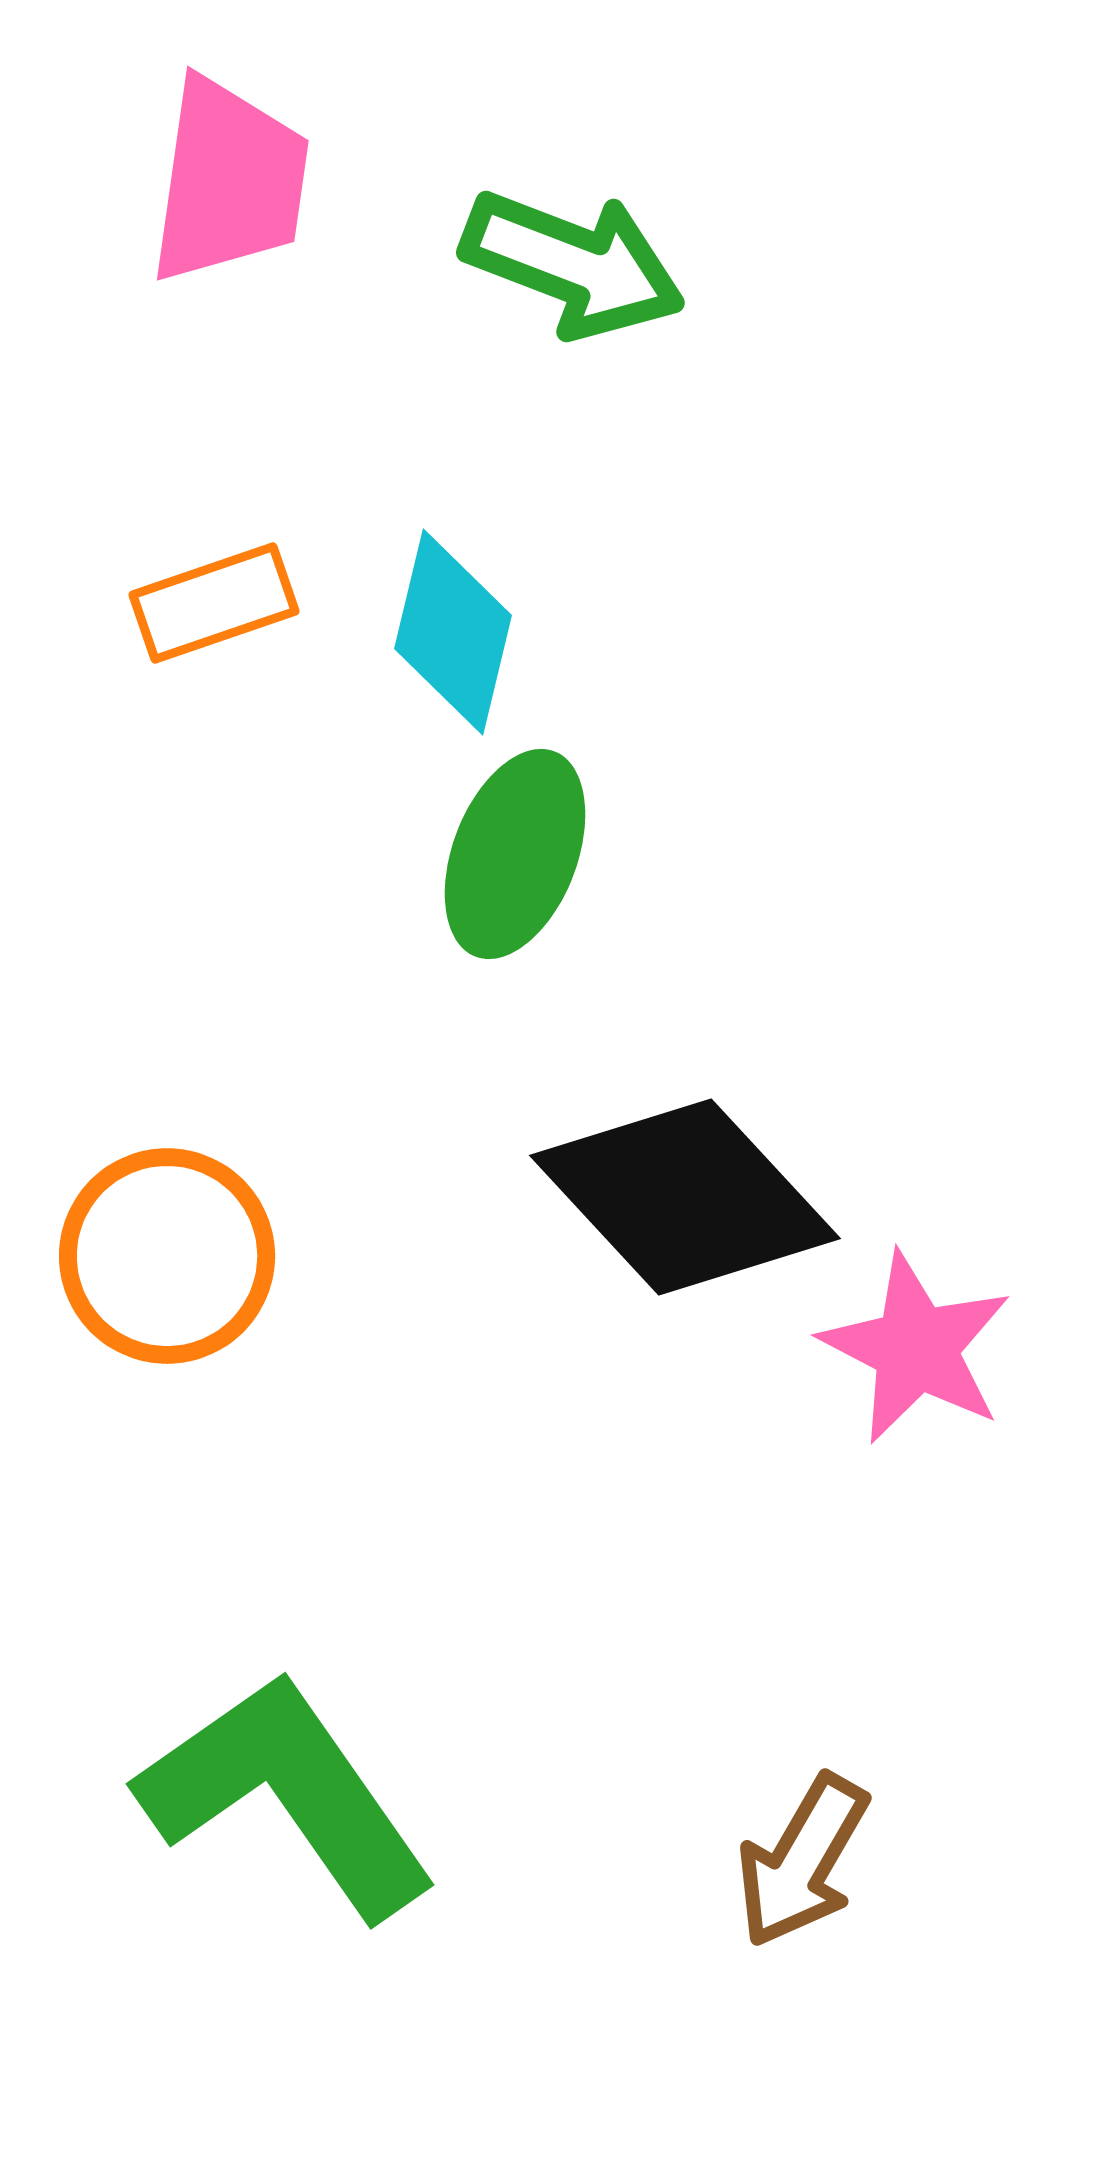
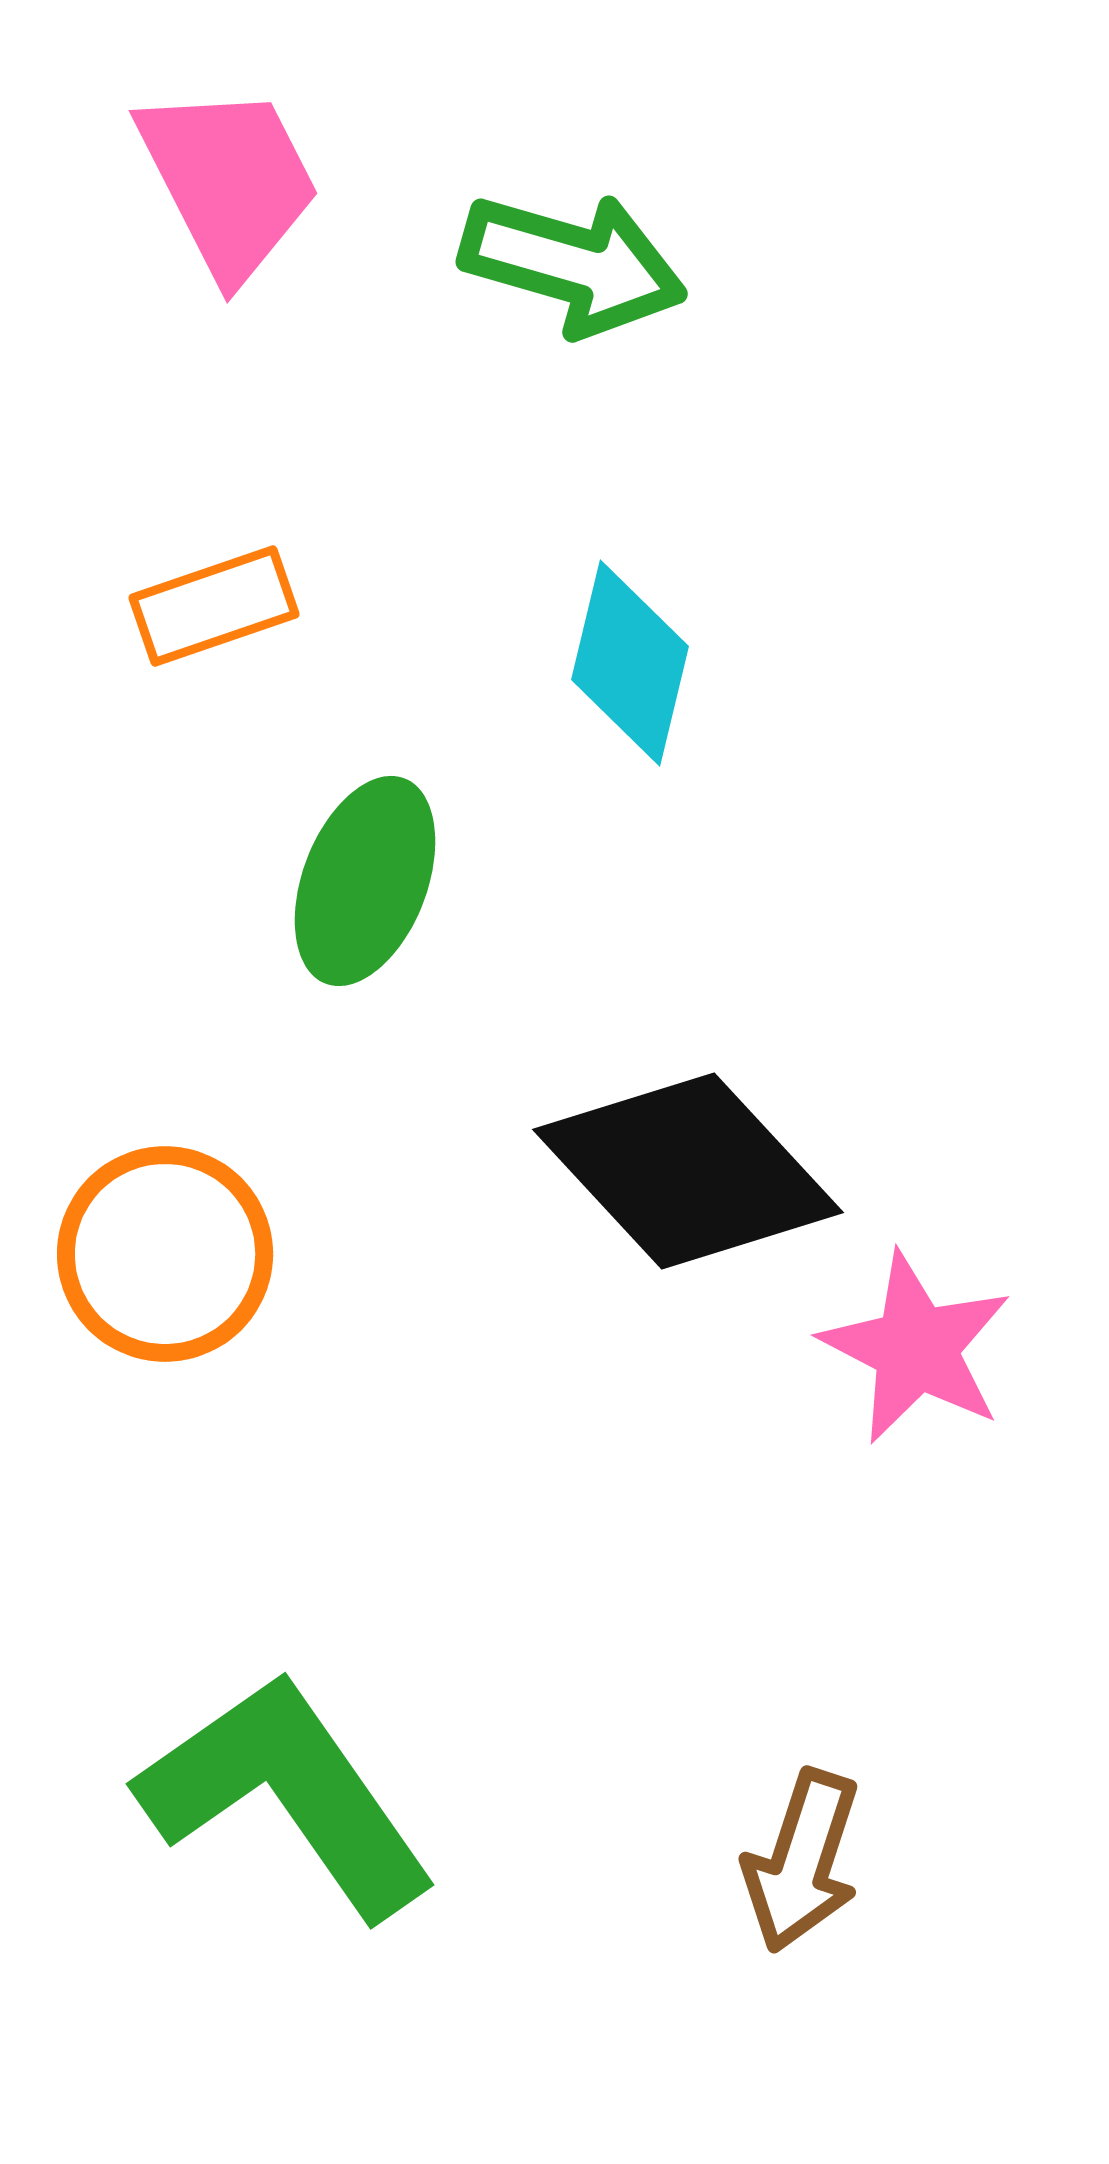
pink trapezoid: rotated 35 degrees counterclockwise
green arrow: rotated 5 degrees counterclockwise
orange rectangle: moved 3 px down
cyan diamond: moved 177 px right, 31 px down
green ellipse: moved 150 px left, 27 px down
black diamond: moved 3 px right, 26 px up
orange circle: moved 2 px left, 2 px up
brown arrow: rotated 12 degrees counterclockwise
